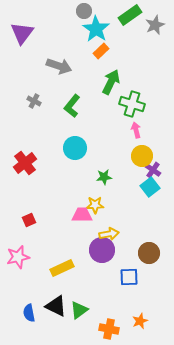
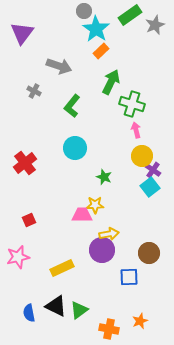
gray cross: moved 10 px up
green star: rotated 28 degrees clockwise
